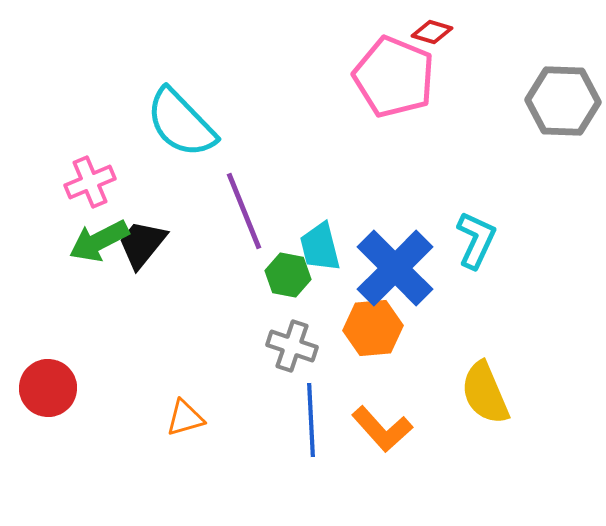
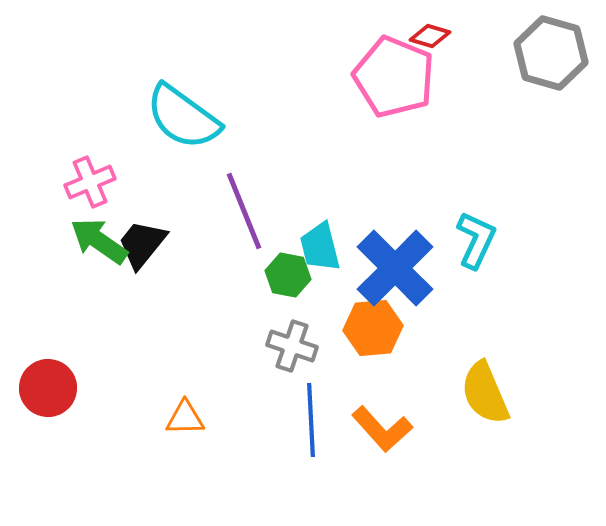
red diamond: moved 2 px left, 4 px down
gray hexagon: moved 12 px left, 48 px up; rotated 14 degrees clockwise
cyan semicircle: moved 2 px right, 6 px up; rotated 10 degrees counterclockwise
green arrow: rotated 62 degrees clockwise
orange triangle: rotated 15 degrees clockwise
